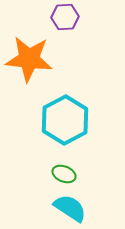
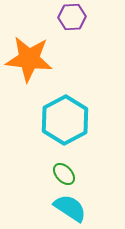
purple hexagon: moved 7 px right
green ellipse: rotated 25 degrees clockwise
